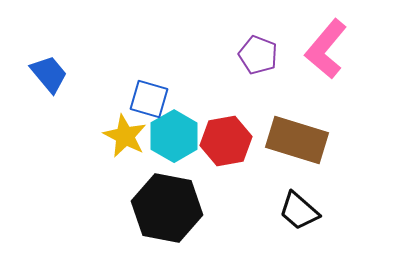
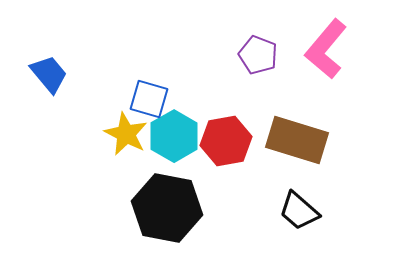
yellow star: moved 1 px right, 2 px up
